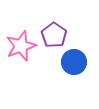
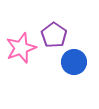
pink star: moved 2 px down
